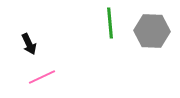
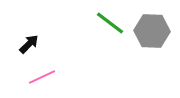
green line: rotated 48 degrees counterclockwise
black arrow: rotated 110 degrees counterclockwise
